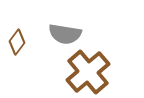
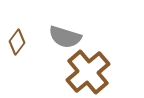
gray semicircle: moved 3 px down; rotated 8 degrees clockwise
